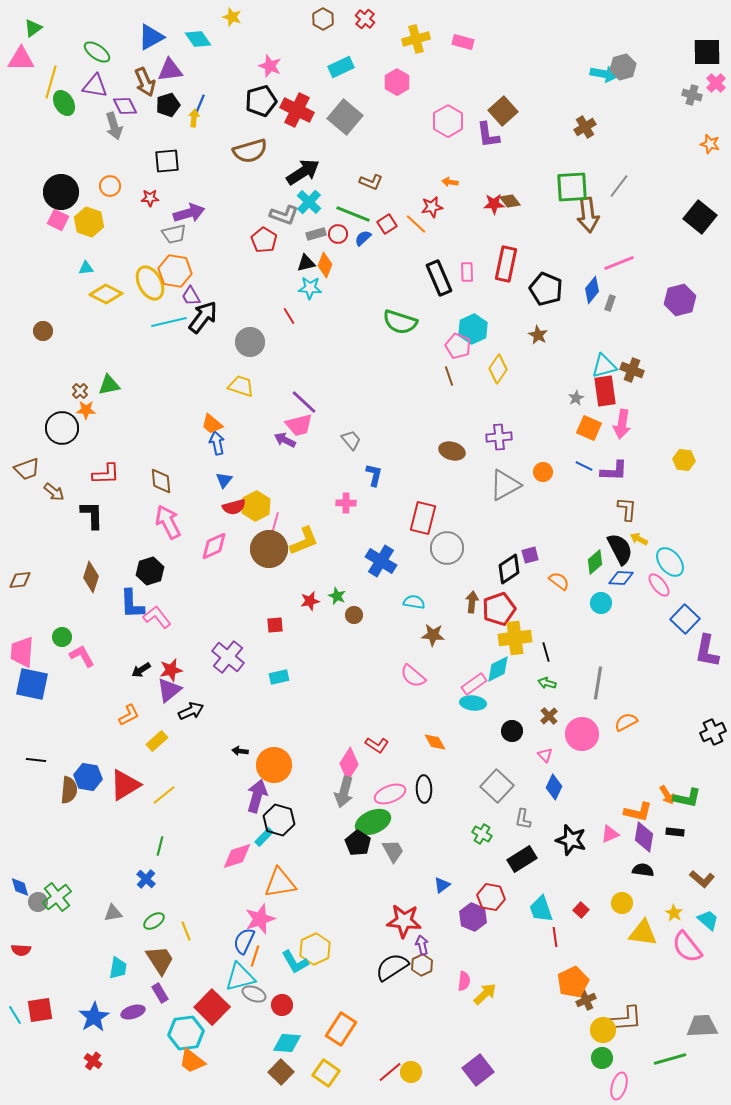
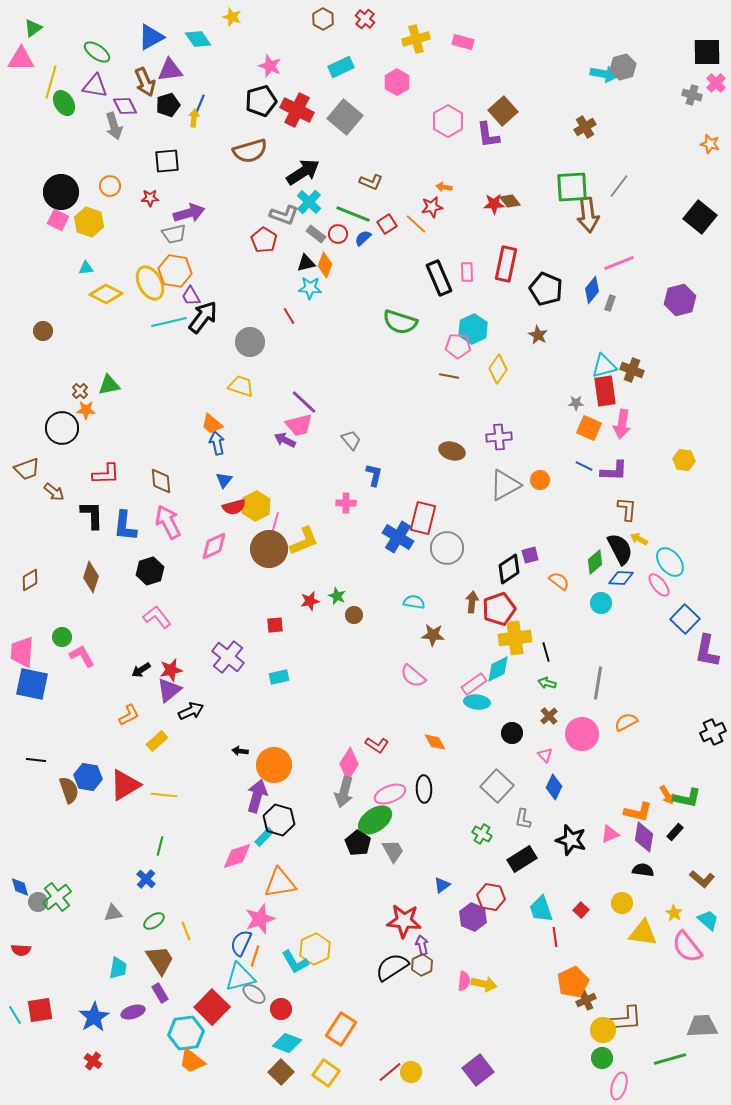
orange arrow at (450, 182): moved 6 px left, 5 px down
gray rectangle at (316, 234): rotated 54 degrees clockwise
pink pentagon at (458, 346): rotated 20 degrees counterclockwise
brown line at (449, 376): rotated 60 degrees counterclockwise
gray star at (576, 398): moved 5 px down; rotated 28 degrees clockwise
orange circle at (543, 472): moved 3 px left, 8 px down
blue cross at (381, 561): moved 17 px right, 24 px up
brown diamond at (20, 580): moved 10 px right; rotated 25 degrees counterclockwise
blue L-shape at (132, 604): moved 7 px left, 78 px up; rotated 8 degrees clockwise
cyan ellipse at (473, 703): moved 4 px right, 1 px up
black circle at (512, 731): moved 2 px down
brown semicircle at (69, 790): rotated 24 degrees counterclockwise
yellow line at (164, 795): rotated 45 degrees clockwise
green ellipse at (373, 822): moved 2 px right, 2 px up; rotated 12 degrees counterclockwise
black rectangle at (675, 832): rotated 54 degrees counterclockwise
blue semicircle at (244, 941): moved 3 px left, 2 px down
gray ellipse at (254, 994): rotated 15 degrees clockwise
yellow arrow at (485, 994): moved 1 px left, 10 px up; rotated 55 degrees clockwise
red circle at (282, 1005): moved 1 px left, 4 px down
cyan diamond at (287, 1043): rotated 16 degrees clockwise
